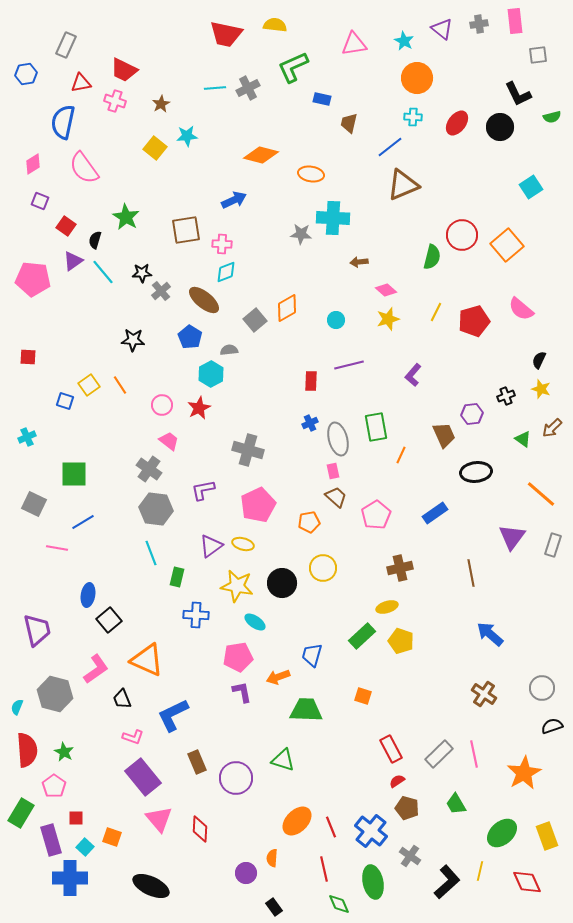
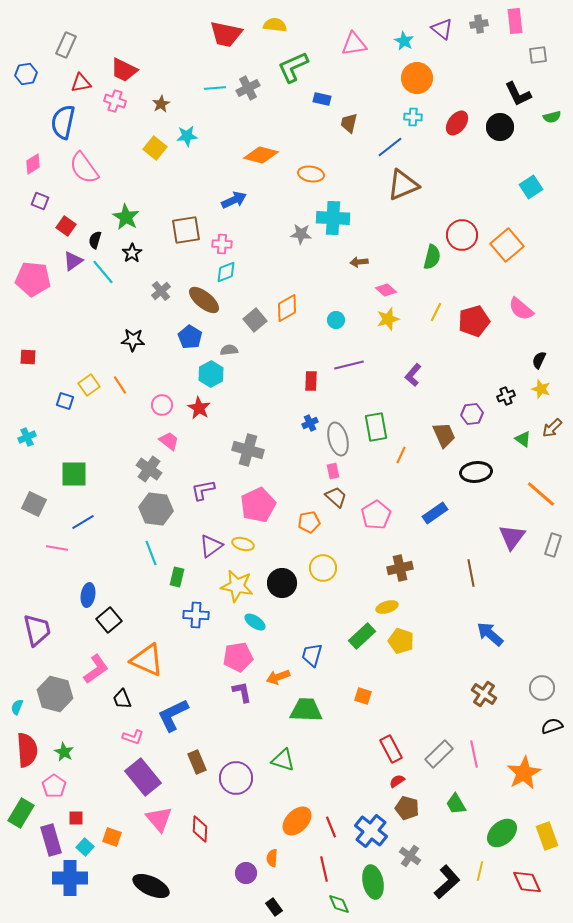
black star at (142, 273): moved 10 px left, 20 px up; rotated 30 degrees counterclockwise
red star at (199, 408): rotated 15 degrees counterclockwise
